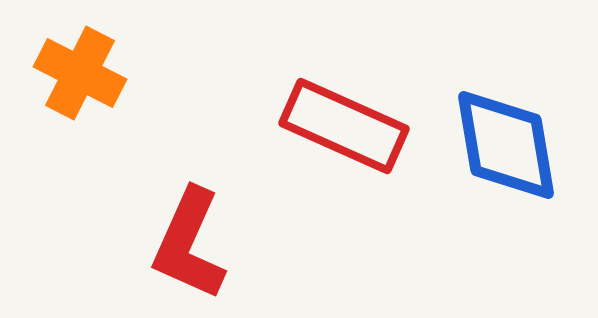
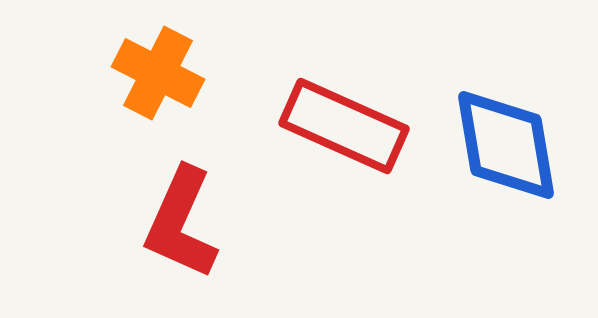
orange cross: moved 78 px right
red L-shape: moved 8 px left, 21 px up
